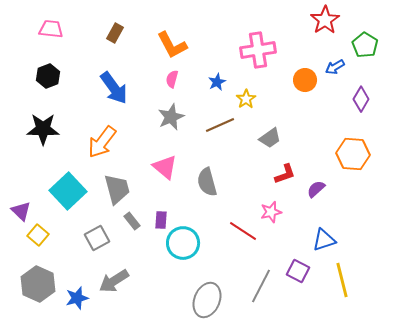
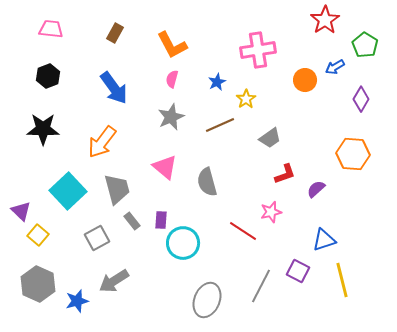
blue star at (77, 298): moved 3 px down
